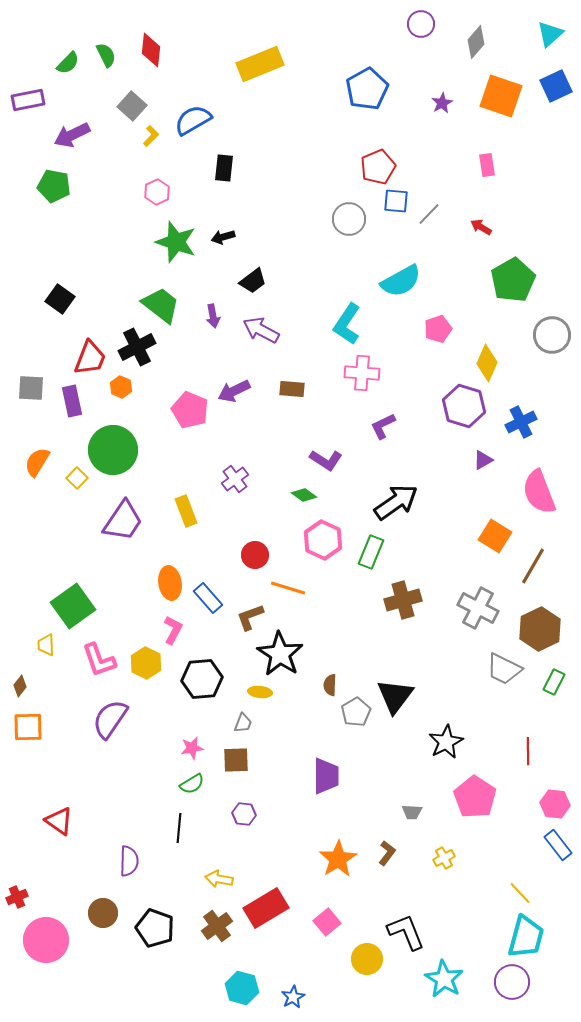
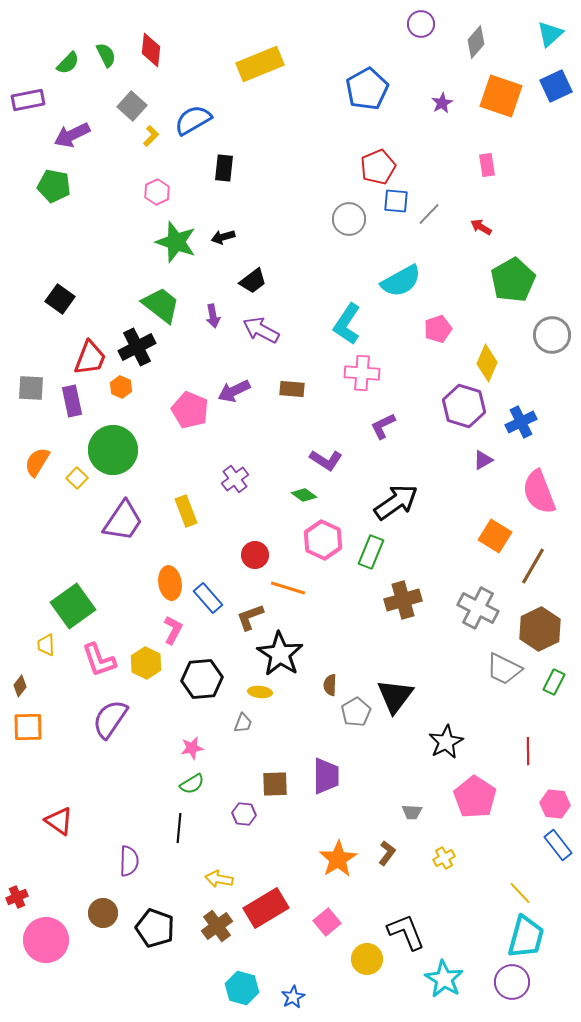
brown square at (236, 760): moved 39 px right, 24 px down
